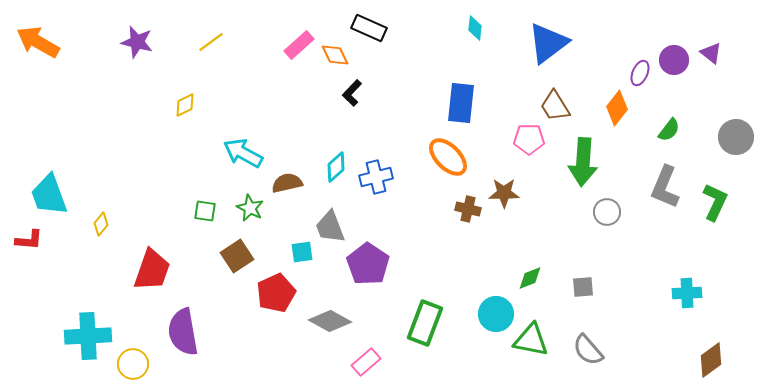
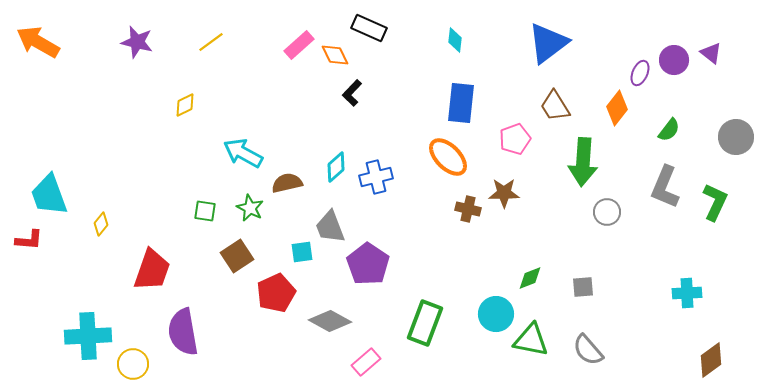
cyan diamond at (475, 28): moved 20 px left, 12 px down
pink pentagon at (529, 139): moved 14 px left; rotated 20 degrees counterclockwise
